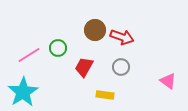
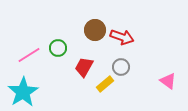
yellow rectangle: moved 11 px up; rotated 48 degrees counterclockwise
